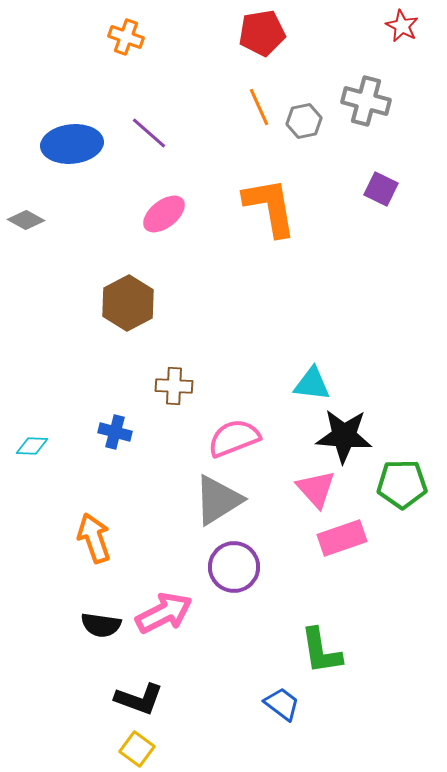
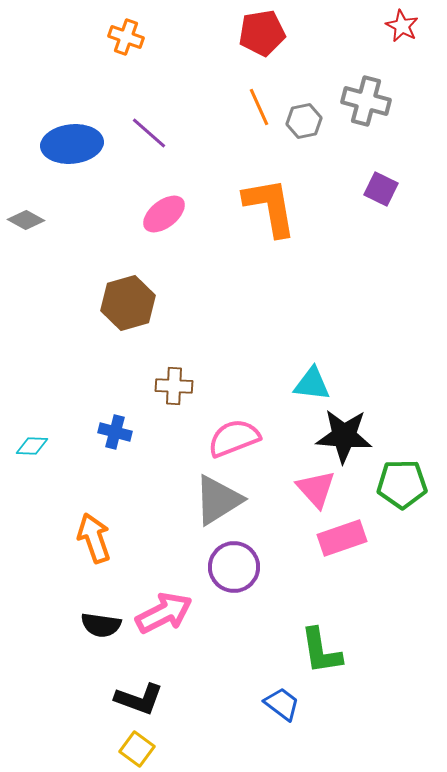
brown hexagon: rotated 12 degrees clockwise
